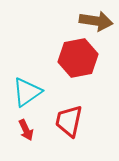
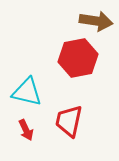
cyan triangle: rotated 48 degrees clockwise
